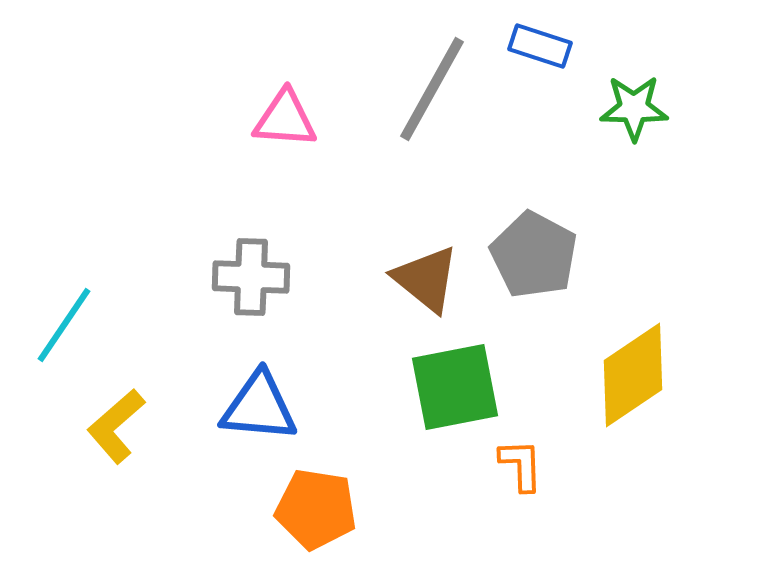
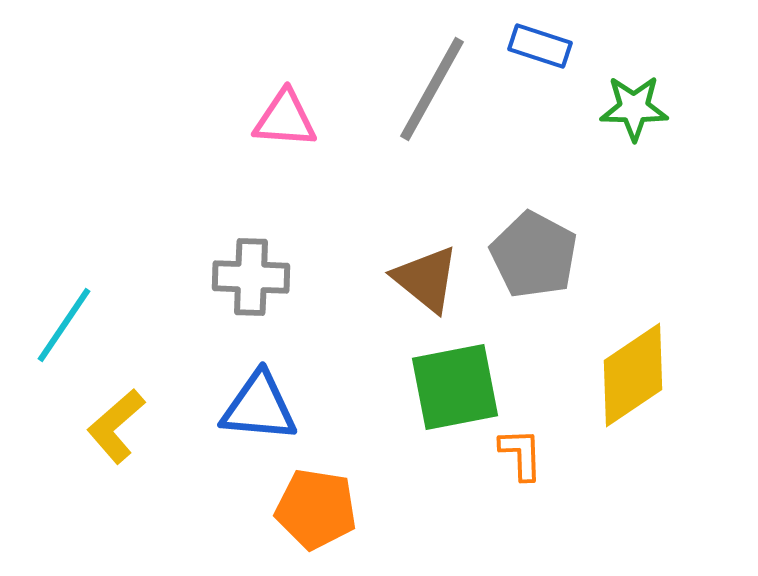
orange L-shape: moved 11 px up
